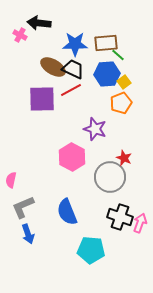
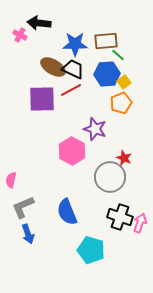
brown rectangle: moved 2 px up
pink hexagon: moved 6 px up
cyan pentagon: rotated 12 degrees clockwise
